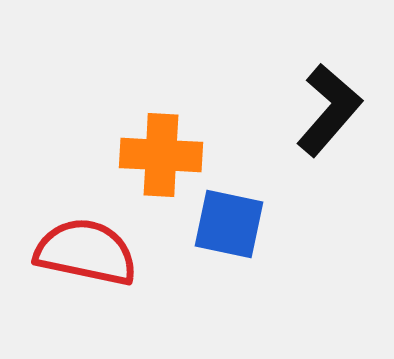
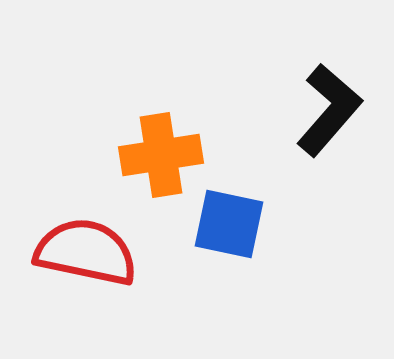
orange cross: rotated 12 degrees counterclockwise
